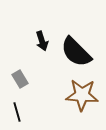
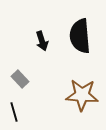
black semicircle: moved 4 px right, 16 px up; rotated 40 degrees clockwise
gray rectangle: rotated 12 degrees counterclockwise
black line: moved 3 px left
